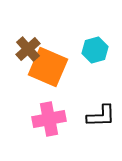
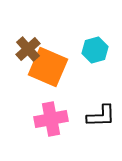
pink cross: moved 2 px right
